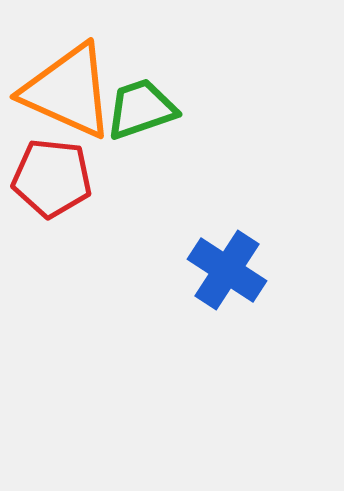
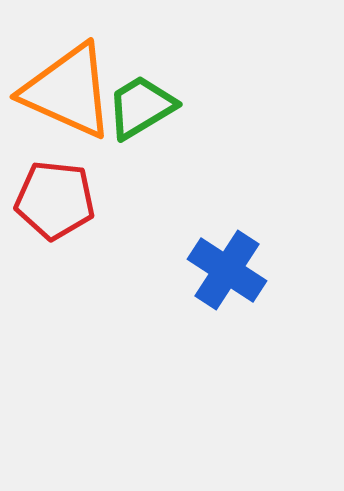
green trapezoid: moved 2 px up; rotated 12 degrees counterclockwise
red pentagon: moved 3 px right, 22 px down
